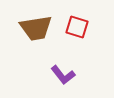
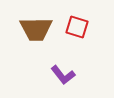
brown trapezoid: moved 1 px down; rotated 8 degrees clockwise
